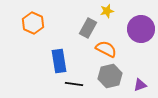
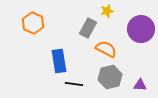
gray hexagon: moved 1 px down
purple triangle: rotated 24 degrees clockwise
